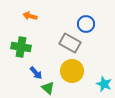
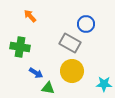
orange arrow: rotated 32 degrees clockwise
green cross: moved 1 px left
blue arrow: rotated 16 degrees counterclockwise
cyan star: rotated 21 degrees counterclockwise
green triangle: rotated 32 degrees counterclockwise
